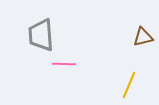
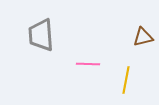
pink line: moved 24 px right
yellow line: moved 3 px left, 5 px up; rotated 12 degrees counterclockwise
